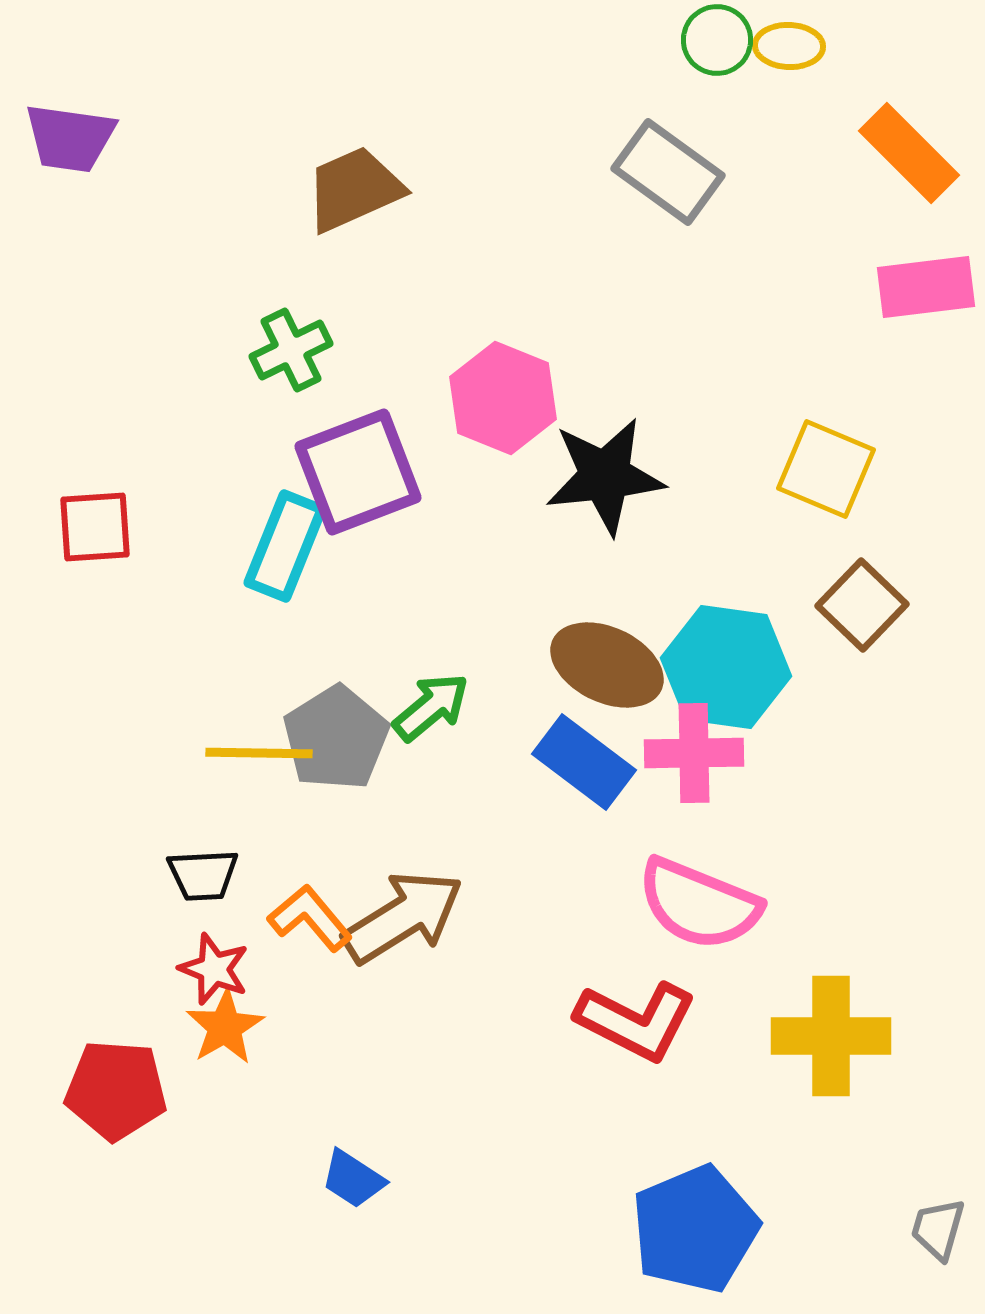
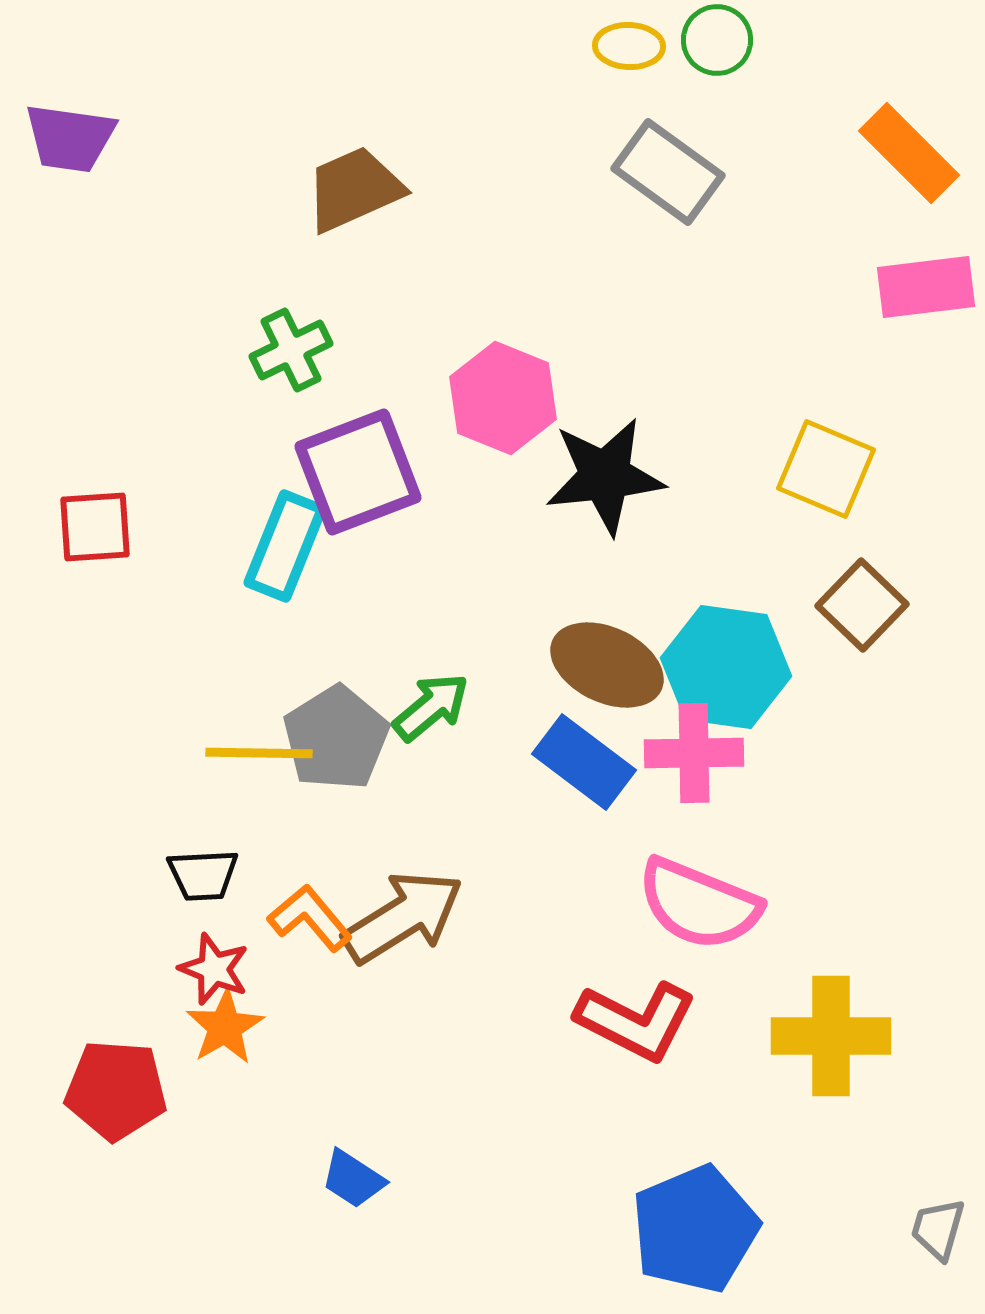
yellow ellipse: moved 160 px left
